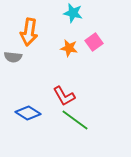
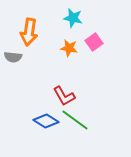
cyan star: moved 5 px down
blue diamond: moved 18 px right, 8 px down
